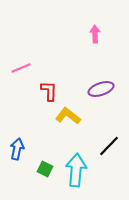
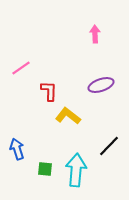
pink line: rotated 12 degrees counterclockwise
purple ellipse: moved 4 px up
blue arrow: rotated 30 degrees counterclockwise
green square: rotated 21 degrees counterclockwise
